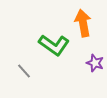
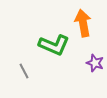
green L-shape: rotated 12 degrees counterclockwise
gray line: rotated 14 degrees clockwise
